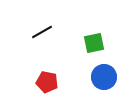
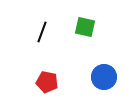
black line: rotated 40 degrees counterclockwise
green square: moved 9 px left, 16 px up; rotated 25 degrees clockwise
